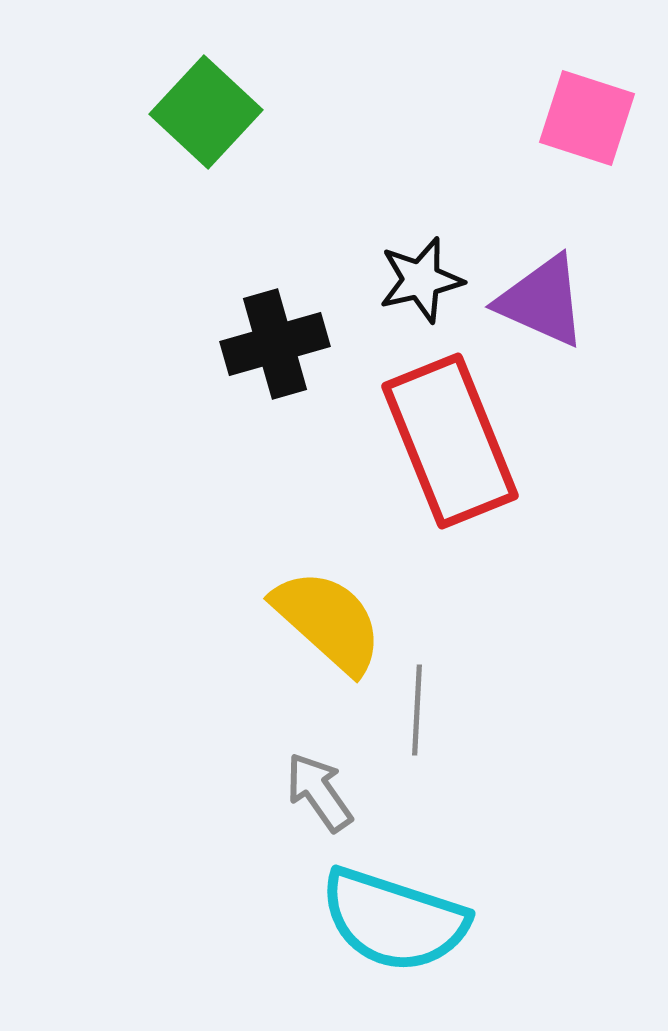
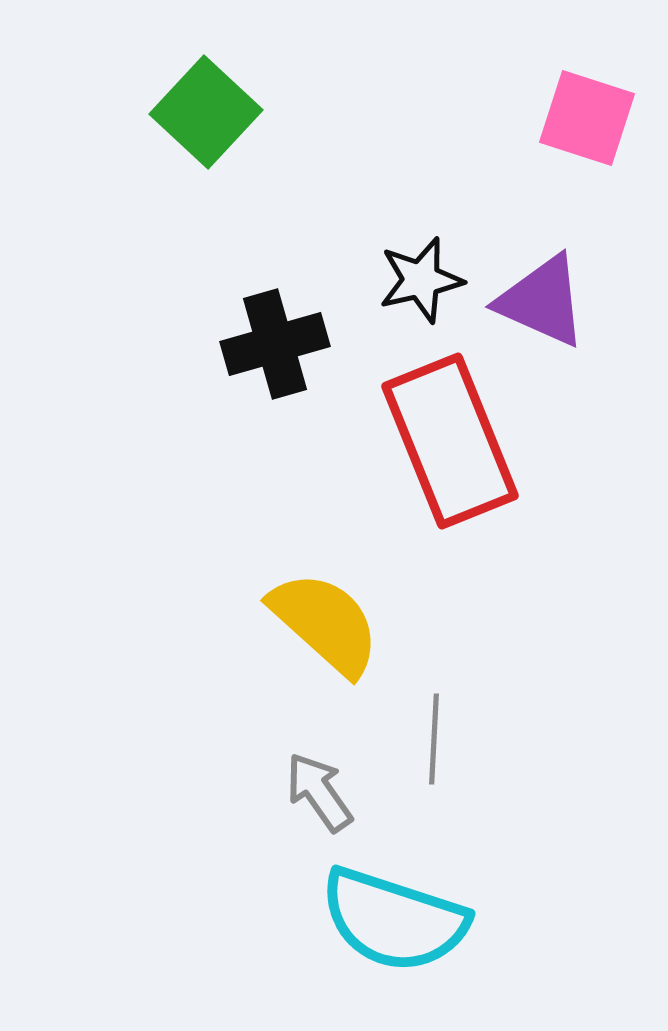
yellow semicircle: moved 3 px left, 2 px down
gray line: moved 17 px right, 29 px down
